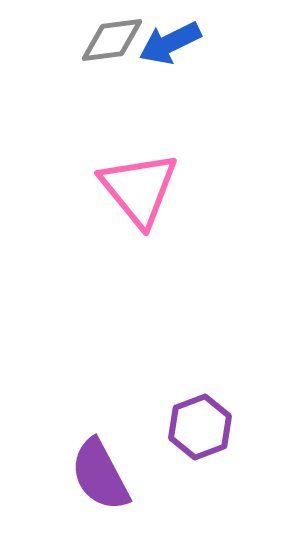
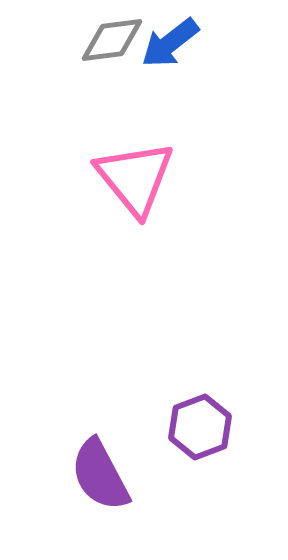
blue arrow: rotated 12 degrees counterclockwise
pink triangle: moved 4 px left, 11 px up
